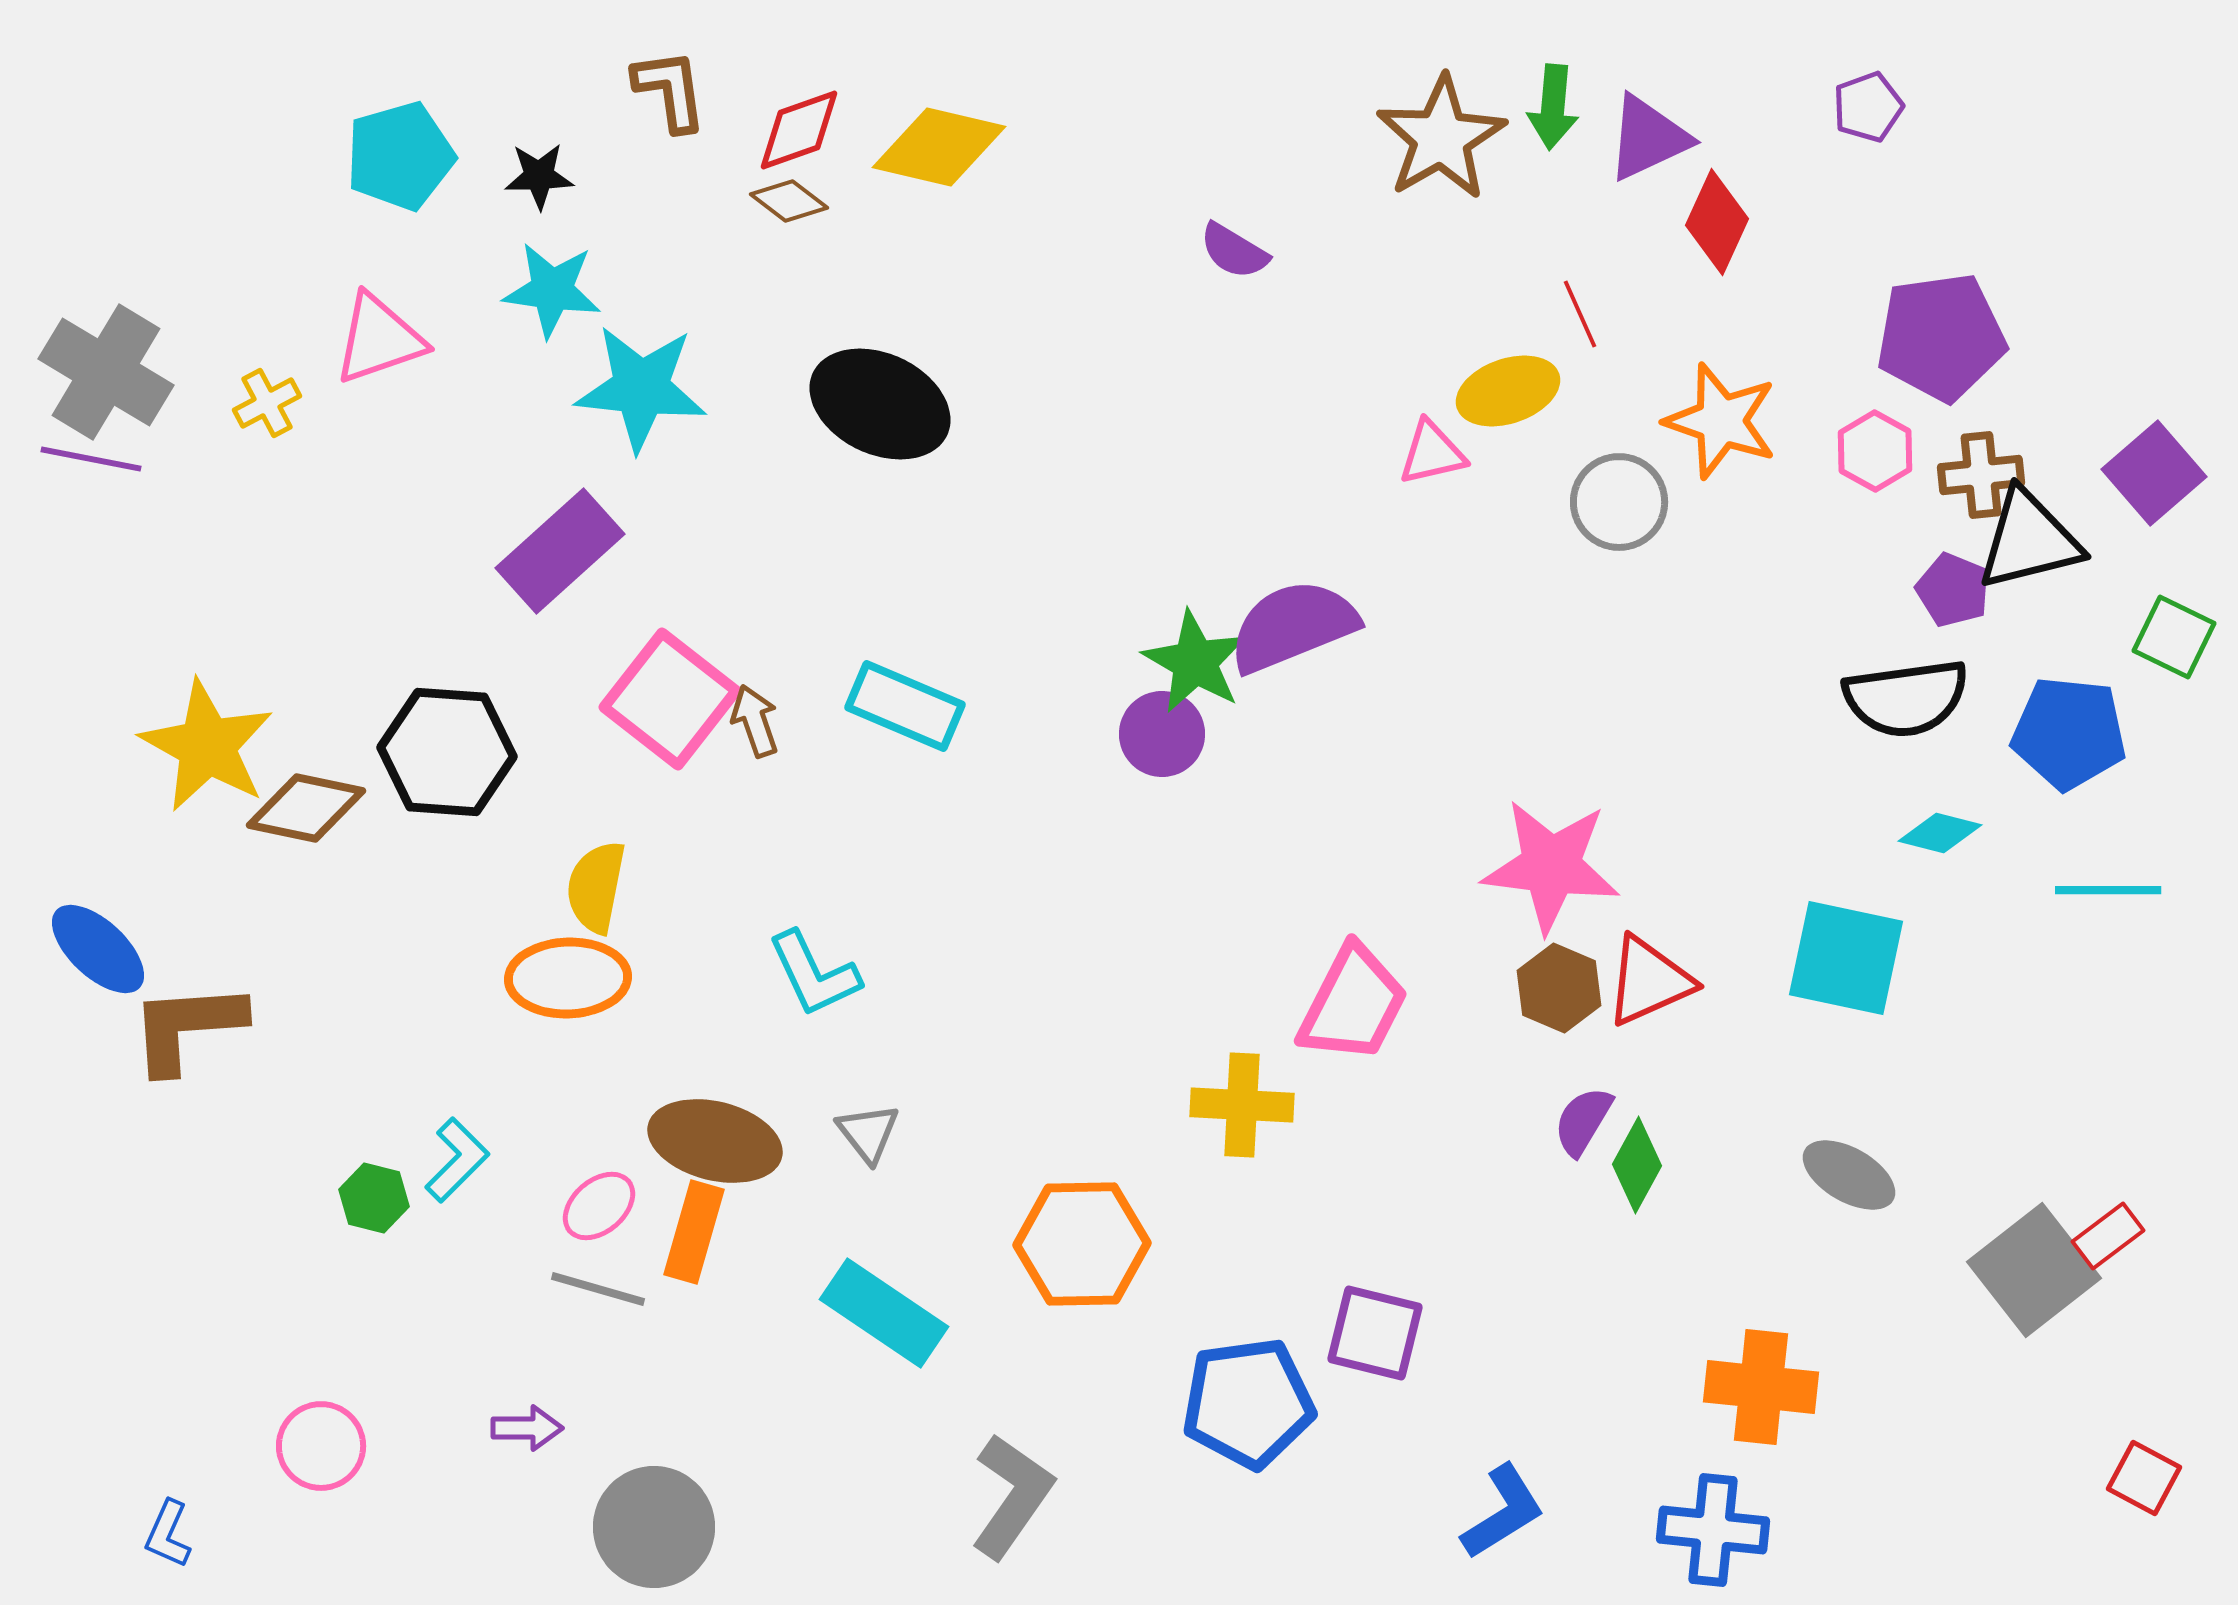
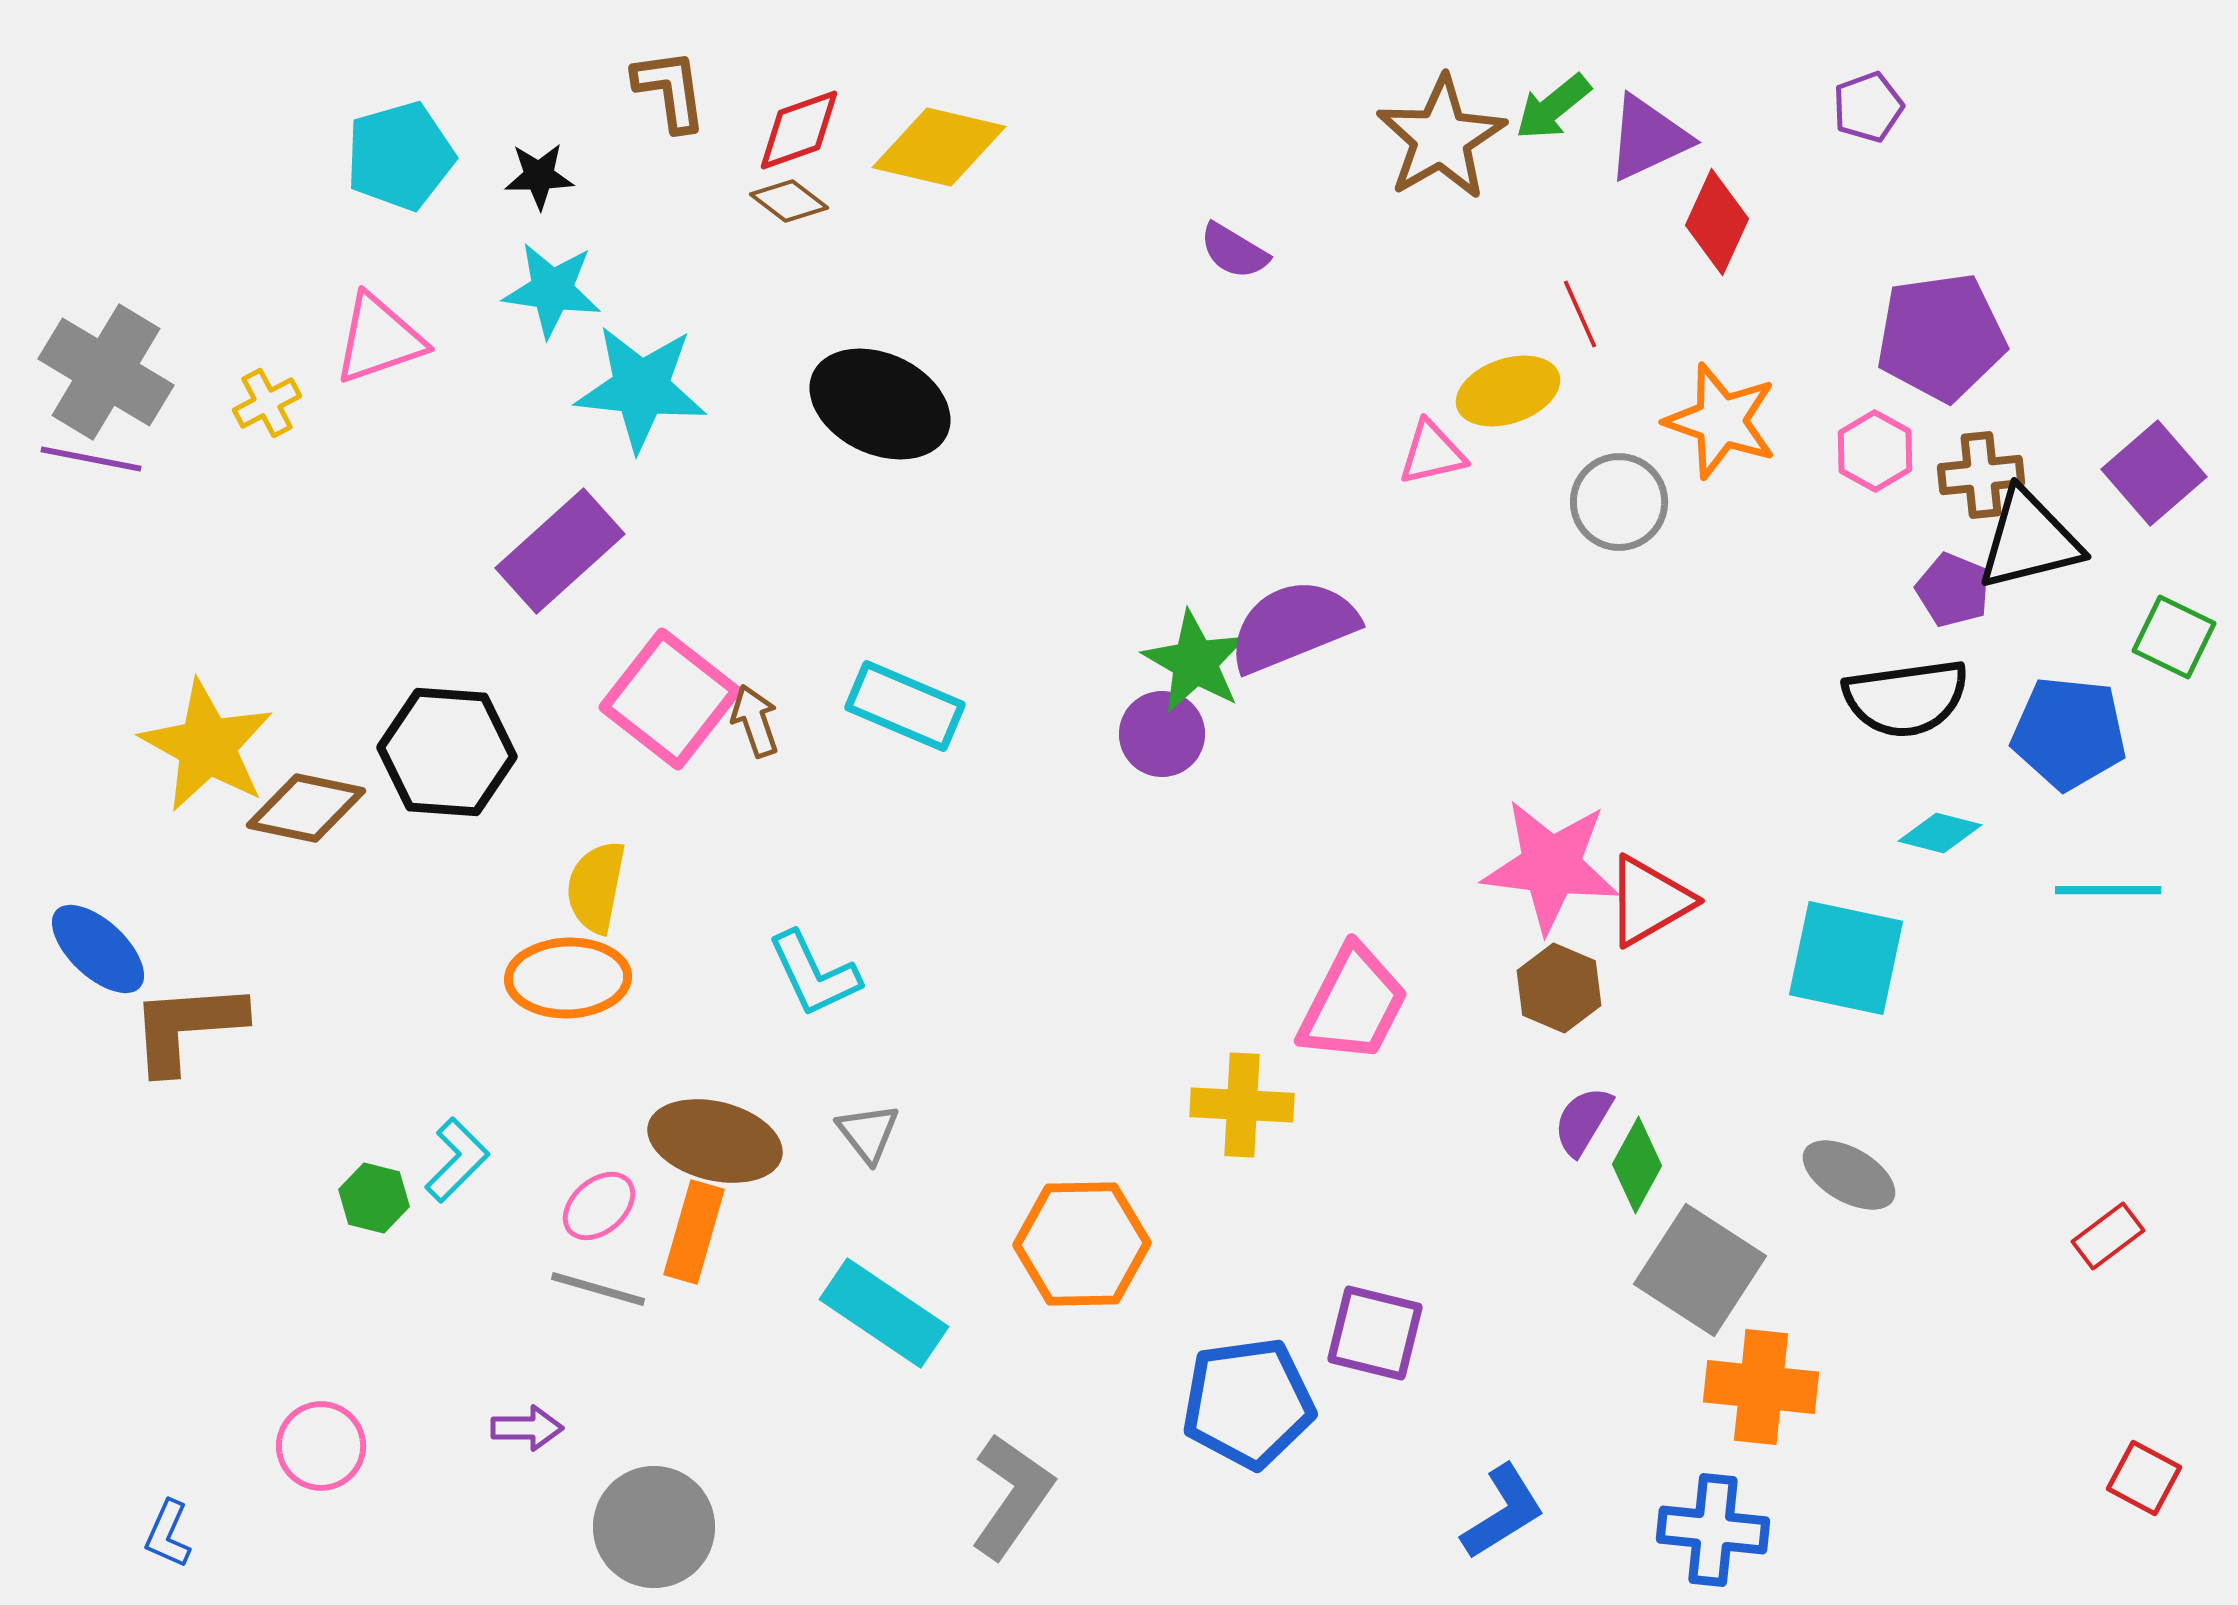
green arrow at (1553, 107): rotated 46 degrees clockwise
red triangle at (1649, 981): moved 80 px up; rotated 6 degrees counterclockwise
gray square at (2034, 1270): moved 334 px left; rotated 19 degrees counterclockwise
